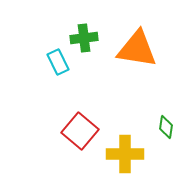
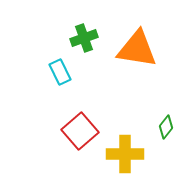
green cross: rotated 12 degrees counterclockwise
cyan rectangle: moved 2 px right, 10 px down
green diamond: rotated 30 degrees clockwise
red square: rotated 9 degrees clockwise
